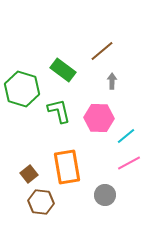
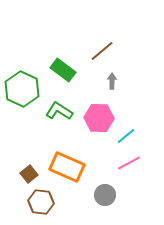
green hexagon: rotated 8 degrees clockwise
green L-shape: rotated 44 degrees counterclockwise
orange rectangle: rotated 56 degrees counterclockwise
